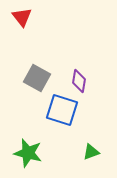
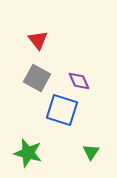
red triangle: moved 16 px right, 23 px down
purple diamond: rotated 35 degrees counterclockwise
green triangle: rotated 36 degrees counterclockwise
